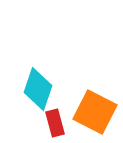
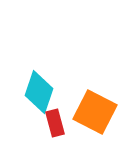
cyan diamond: moved 1 px right, 3 px down
